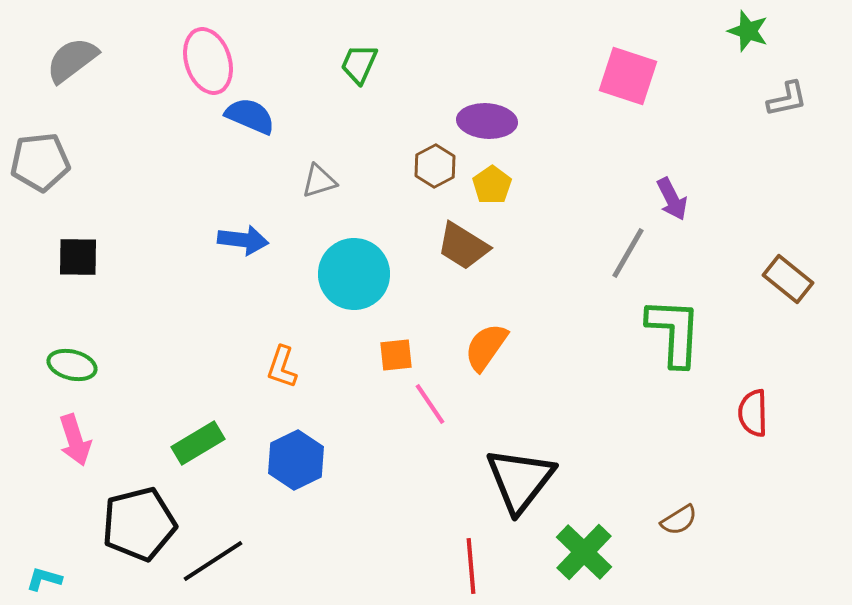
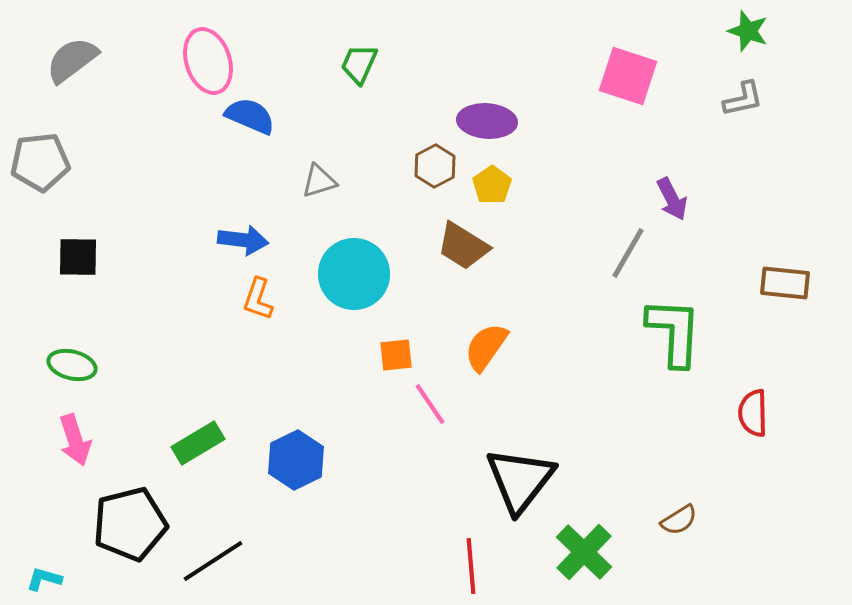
gray L-shape: moved 44 px left
brown rectangle: moved 3 px left, 4 px down; rotated 33 degrees counterclockwise
orange L-shape: moved 24 px left, 68 px up
black pentagon: moved 9 px left
